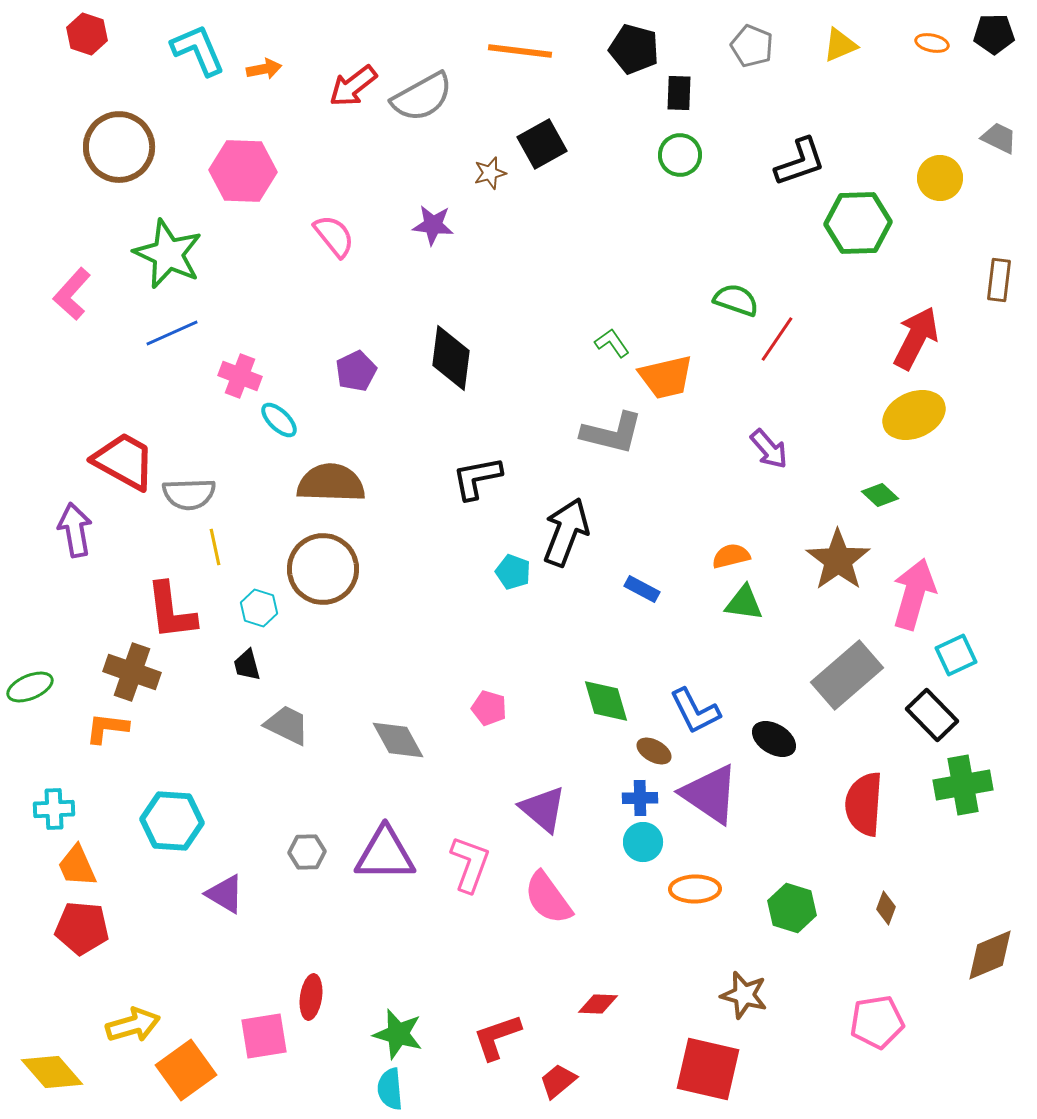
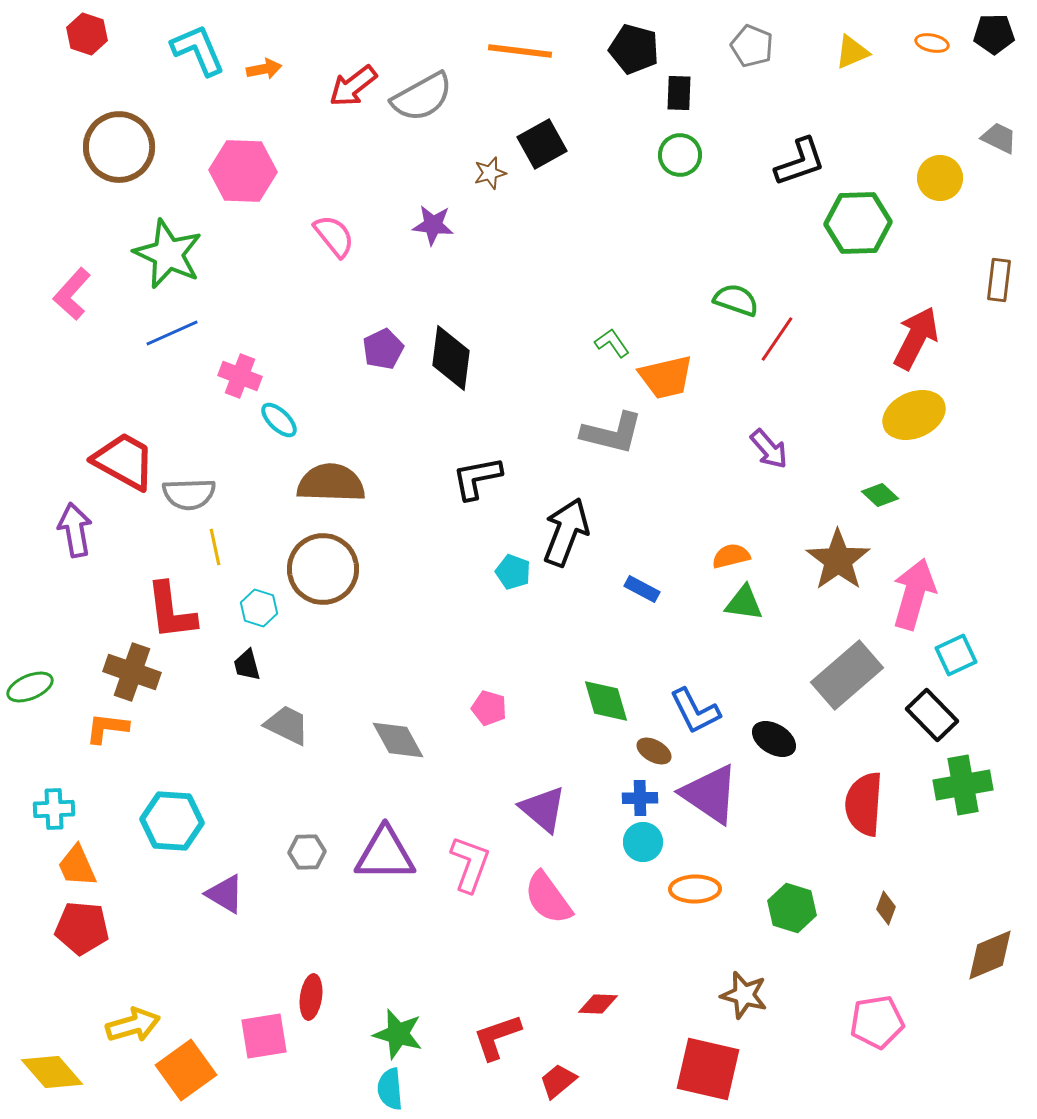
yellow triangle at (840, 45): moved 12 px right, 7 px down
purple pentagon at (356, 371): moved 27 px right, 22 px up
